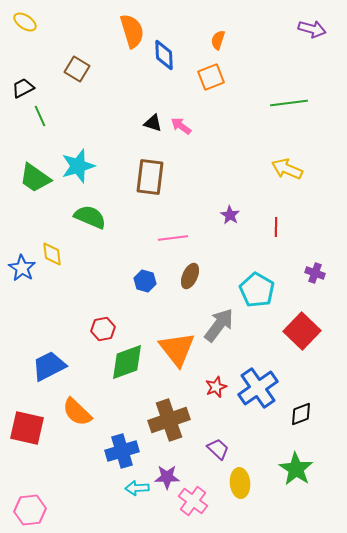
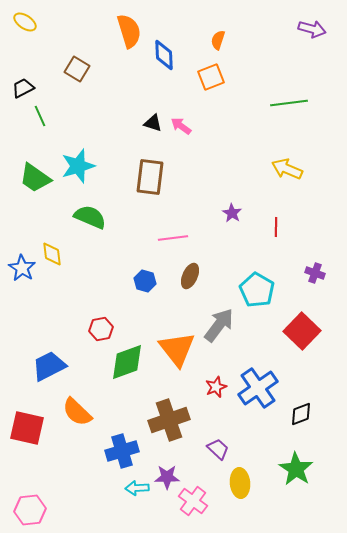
orange semicircle at (132, 31): moved 3 px left
purple star at (230, 215): moved 2 px right, 2 px up
red hexagon at (103, 329): moved 2 px left
